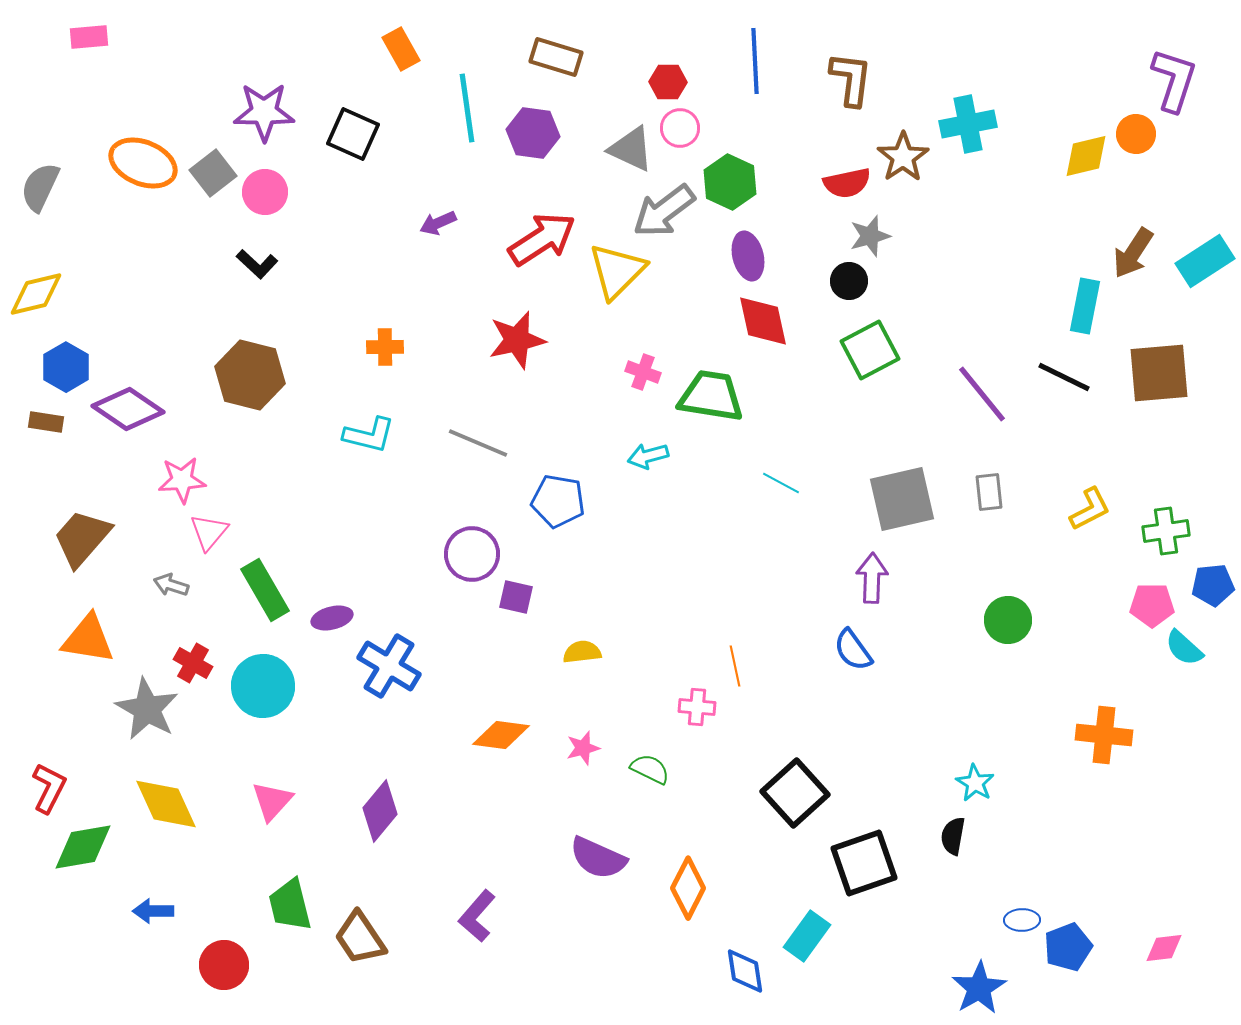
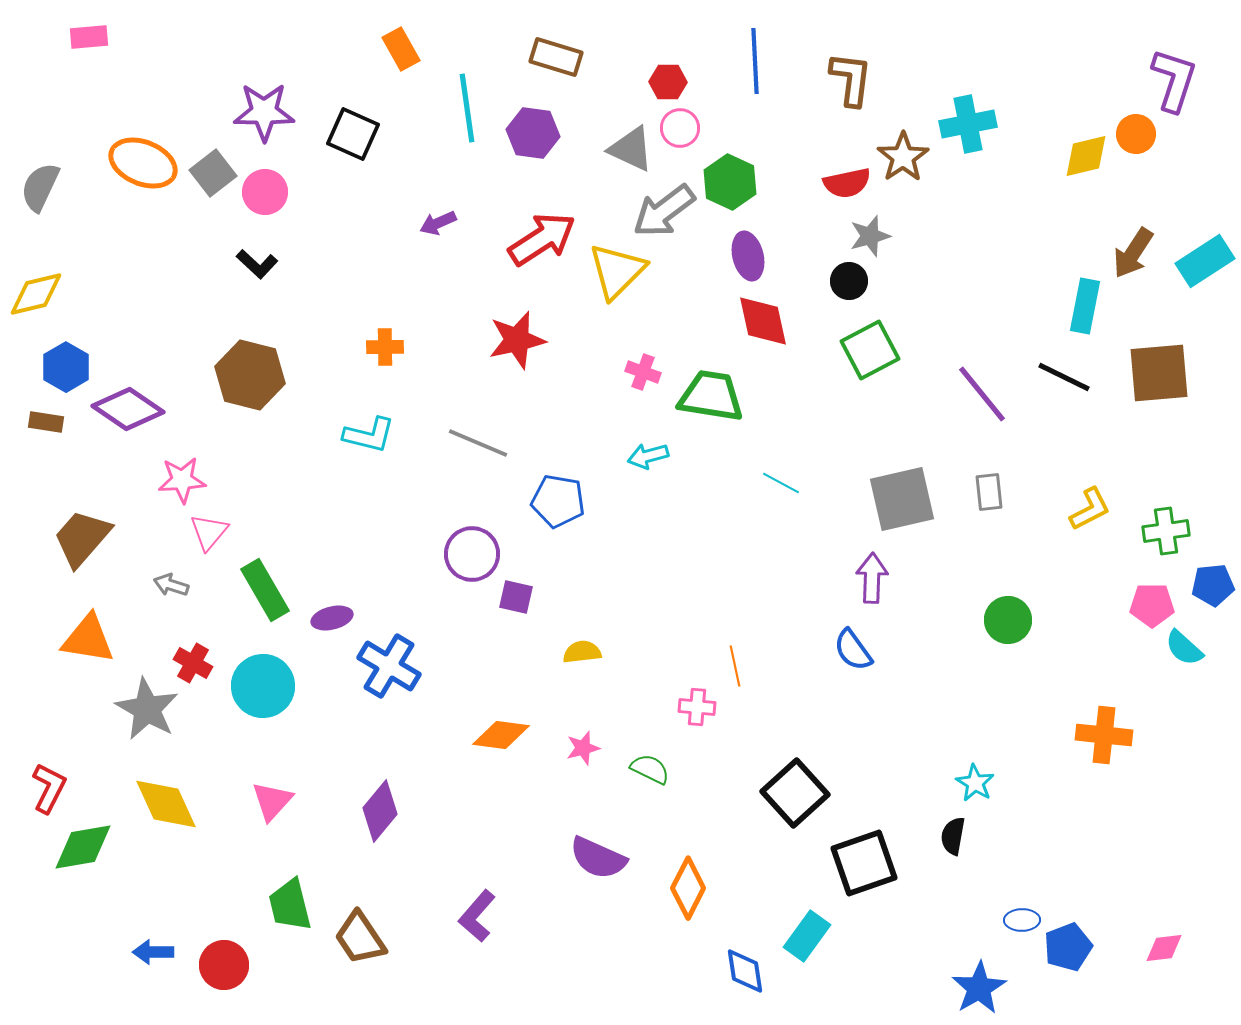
blue arrow at (153, 911): moved 41 px down
